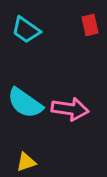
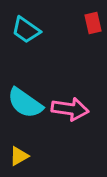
red rectangle: moved 3 px right, 2 px up
yellow triangle: moved 7 px left, 6 px up; rotated 10 degrees counterclockwise
